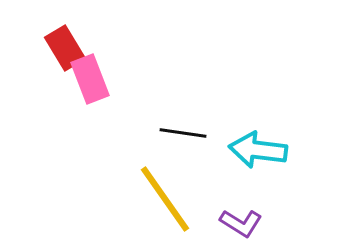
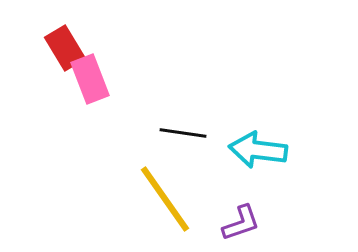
purple L-shape: rotated 51 degrees counterclockwise
